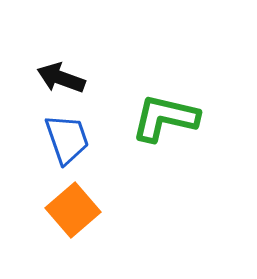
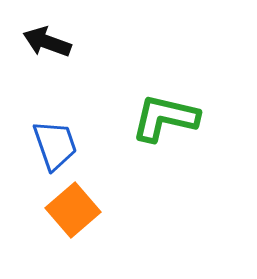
black arrow: moved 14 px left, 36 px up
blue trapezoid: moved 12 px left, 6 px down
